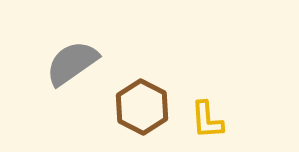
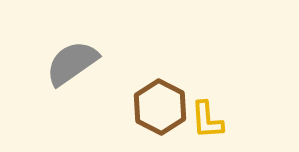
brown hexagon: moved 18 px right
